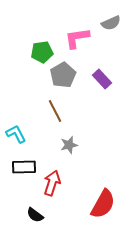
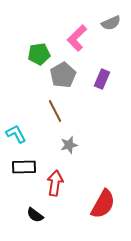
pink L-shape: rotated 36 degrees counterclockwise
green pentagon: moved 3 px left, 2 px down
purple rectangle: rotated 66 degrees clockwise
red arrow: moved 3 px right; rotated 10 degrees counterclockwise
